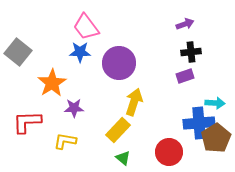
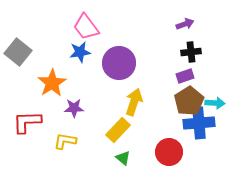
blue star: rotated 10 degrees counterclockwise
brown pentagon: moved 27 px left, 37 px up
